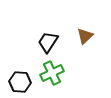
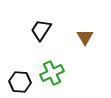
brown triangle: moved 1 px down; rotated 18 degrees counterclockwise
black trapezoid: moved 7 px left, 12 px up
